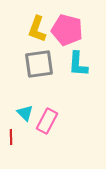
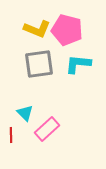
yellow L-shape: rotated 88 degrees counterclockwise
cyan L-shape: rotated 92 degrees clockwise
pink rectangle: moved 8 px down; rotated 20 degrees clockwise
red line: moved 2 px up
